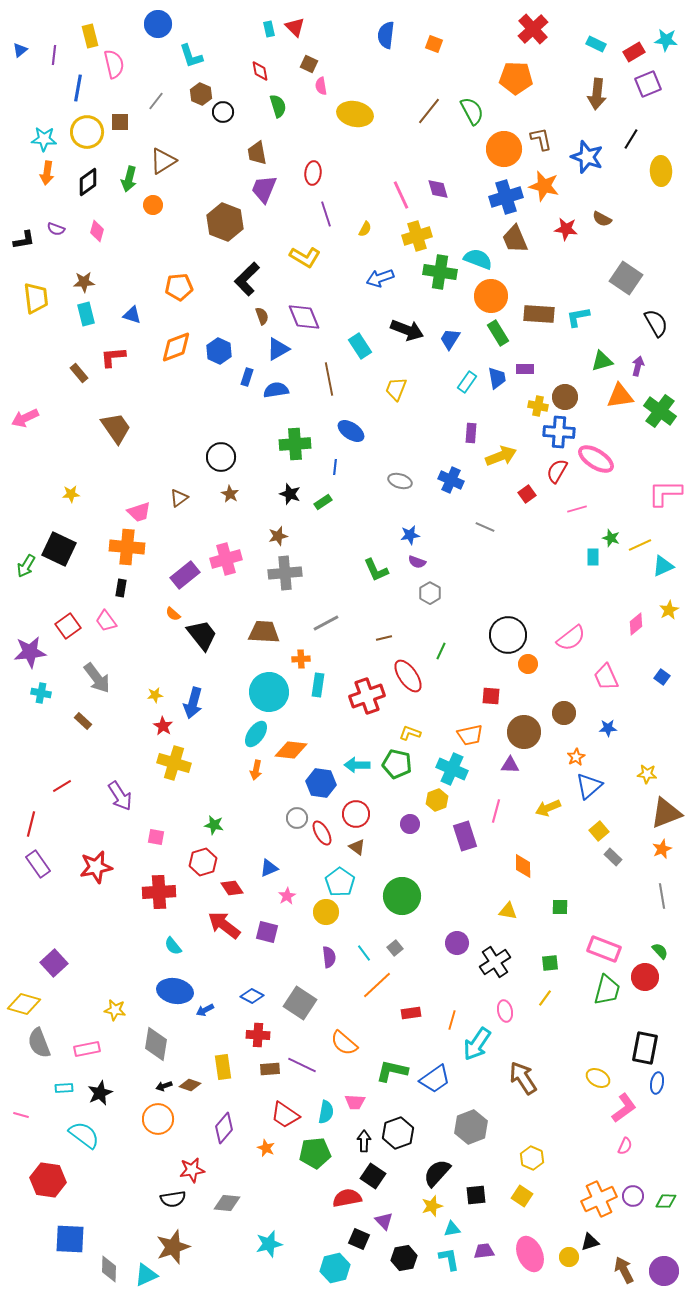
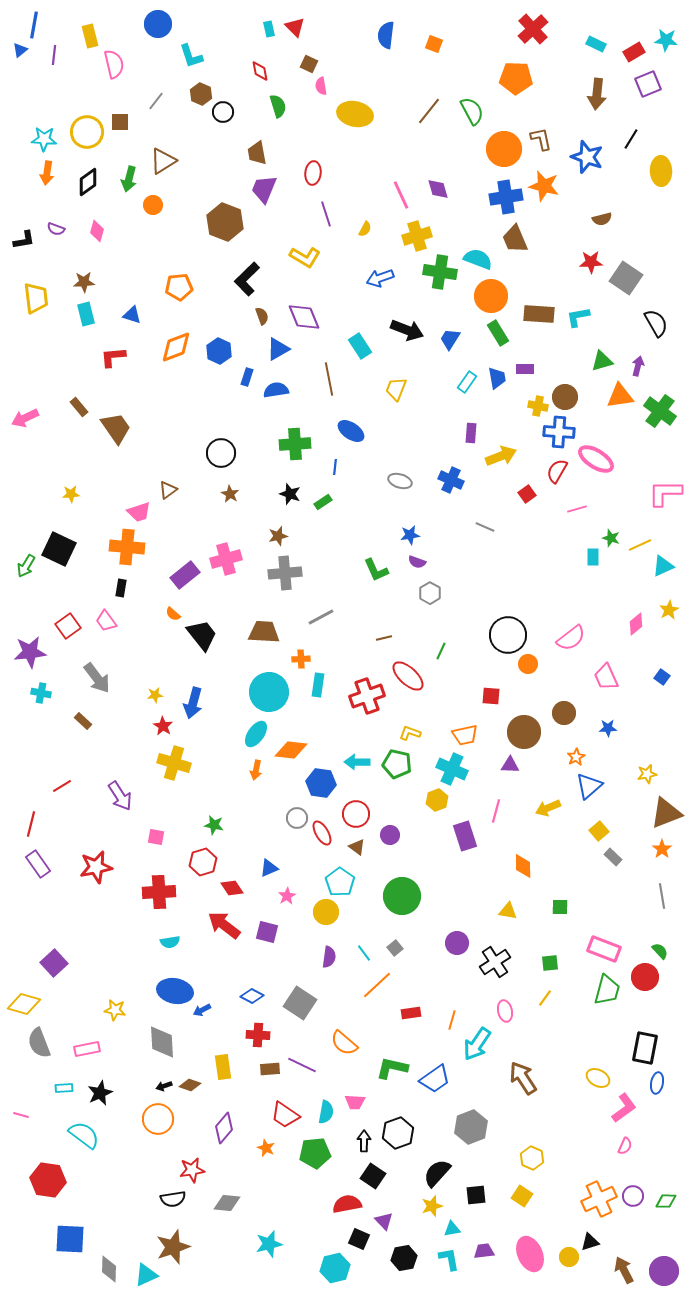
blue line at (78, 88): moved 44 px left, 63 px up
blue cross at (506, 197): rotated 8 degrees clockwise
brown semicircle at (602, 219): rotated 42 degrees counterclockwise
red star at (566, 229): moved 25 px right, 33 px down; rotated 10 degrees counterclockwise
brown rectangle at (79, 373): moved 34 px down
black circle at (221, 457): moved 4 px up
brown triangle at (179, 498): moved 11 px left, 8 px up
gray line at (326, 623): moved 5 px left, 6 px up
red ellipse at (408, 676): rotated 12 degrees counterclockwise
orange trapezoid at (470, 735): moved 5 px left
cyan arrow at (357, 765): moved 3 px up
yellow star at (647, 774): rotated 18 degrees counterclockwise
purple circle at (410, 824): moved 20 px left, 11 px down
orange star at (662, 849): rotated 12 degrees counterclockwise
cyan semicircle at (173, 946): moved 3 px left, 4 px up; rotated 60 degrees counterclockwise
purple semicircle at (329, 957): rotated 15 degrees clockwise
blue arrow at (205, 1010): moved 3 px left
gray diamond at (156, 1044): moved 6 px right, 2 px up; rotated 12 degrees counterclockwise
green L-shape at (392, 1071): moved 3 px up
red semicircle at (347, 1198): moved 6 px down
